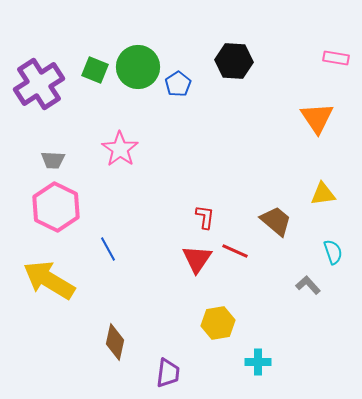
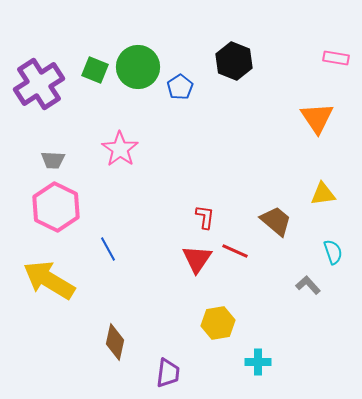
black hexagon: rotated 18 degrees clockwise
blue pentagon: moved 2 px right, 3 px down
